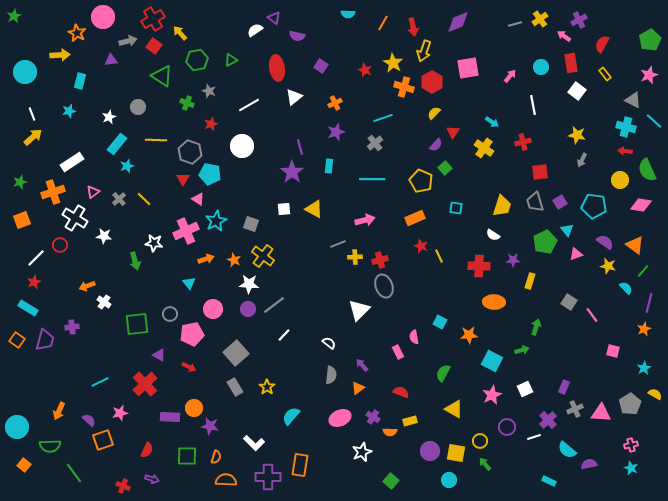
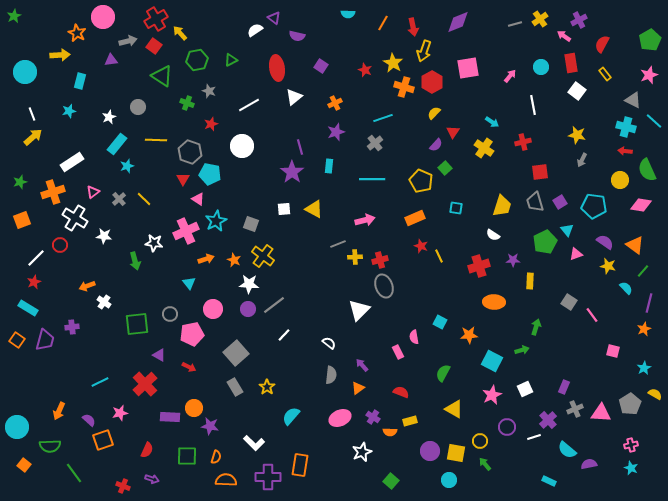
red cross at (153, 19): moved 3 px right
red cross at (479, 266): rotated 20 degrees counterclockwise
yellow rectangle at (530, 281): rotated 14 degrees counterclockwise
